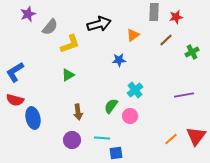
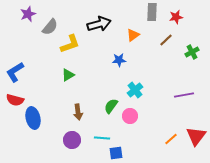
gray rectangle: moved 2 px left
